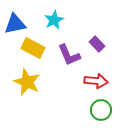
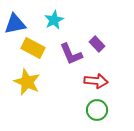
purple L-shape: moved 2 px right, 1 px up
green circle: moved 4 px left
